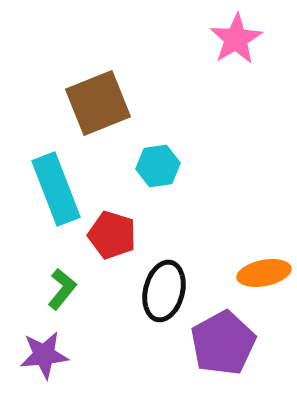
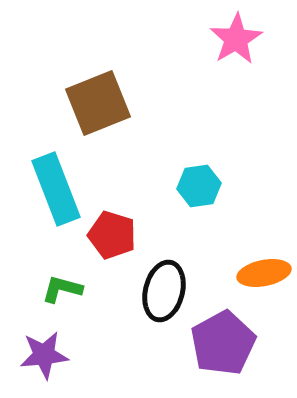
cyan hexagon: moved 41 px right, 20 px down
green L-shape: rotated 114 degrees counterclockwise
